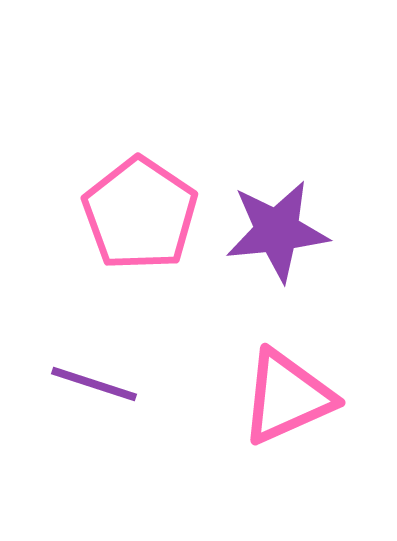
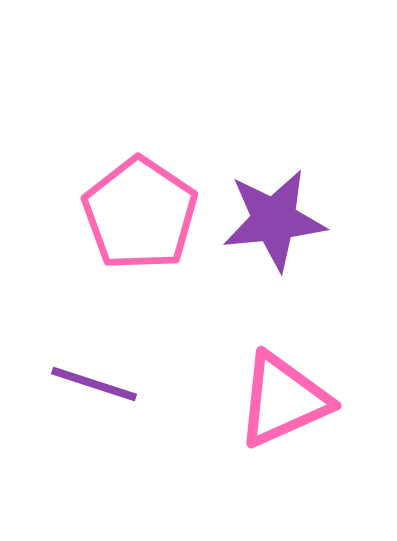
purple star: moved 3 px left, 11 px up
pink triangle: moved 4 px left, 3 px down
